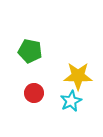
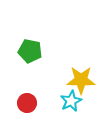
yellow star: moved 3 px right, 4 px down
red circle: moved 7 px left, 10 px down
